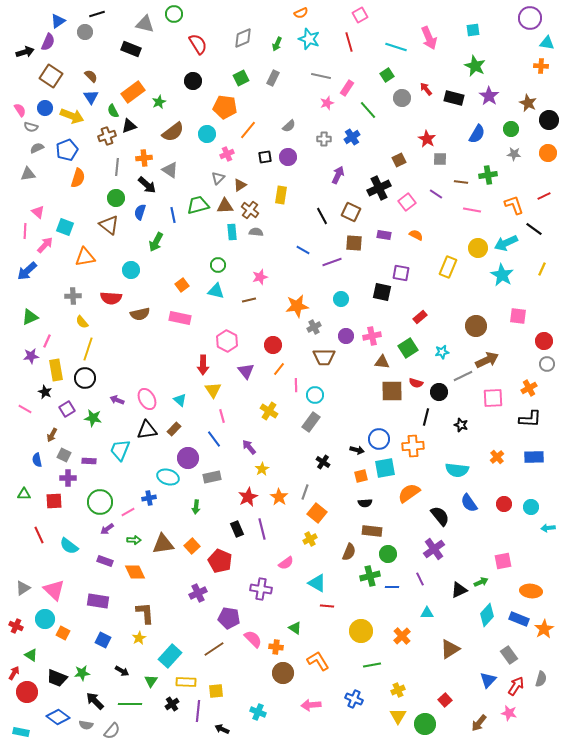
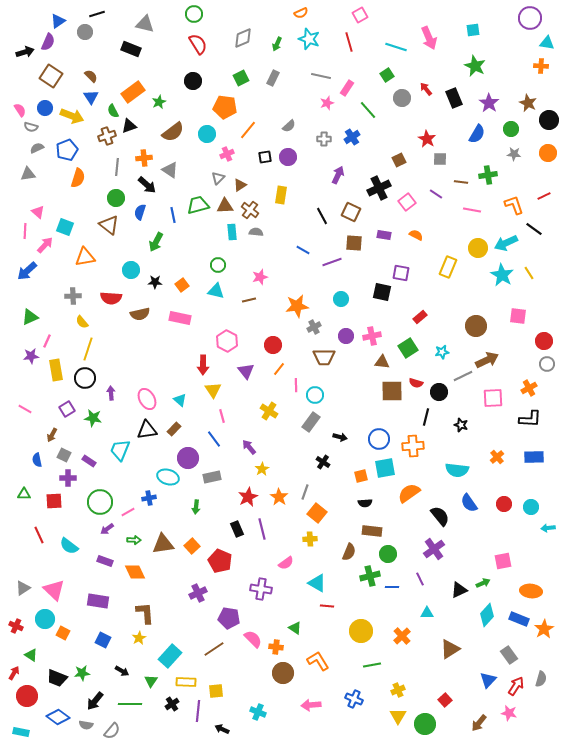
green circle at (174, 14): moved 20 px right
purple star at (489, 96): moved 7 px down
black rectangle at (454, 98): rotated 54 degrees clockwise
yellow line at (542, 269): moved 13 px left, 4 px down; rotated 56 degrees counterclockwise
black star at (45, 392): moved 110 px right, 110 px up; rotated 24 degrees counterclockwise
purple arrow at (117, 400): moved 6 px left, 7 px up; rotated 64 degrees clockwise
black arrow at (357, 450): moved 17 px left, 13 px up
purple rectangle at (89, 461): rotated 32 degrees clockwise
yellow cross at (310, 539): rotated 24 degrees clockwise
green arrow at (481, 582): moved 2 px right, 1 px down
red circle at (27, 692): moved 4 px down
black arrow at (95, 701): rotated 96 degrees counterclockwise
